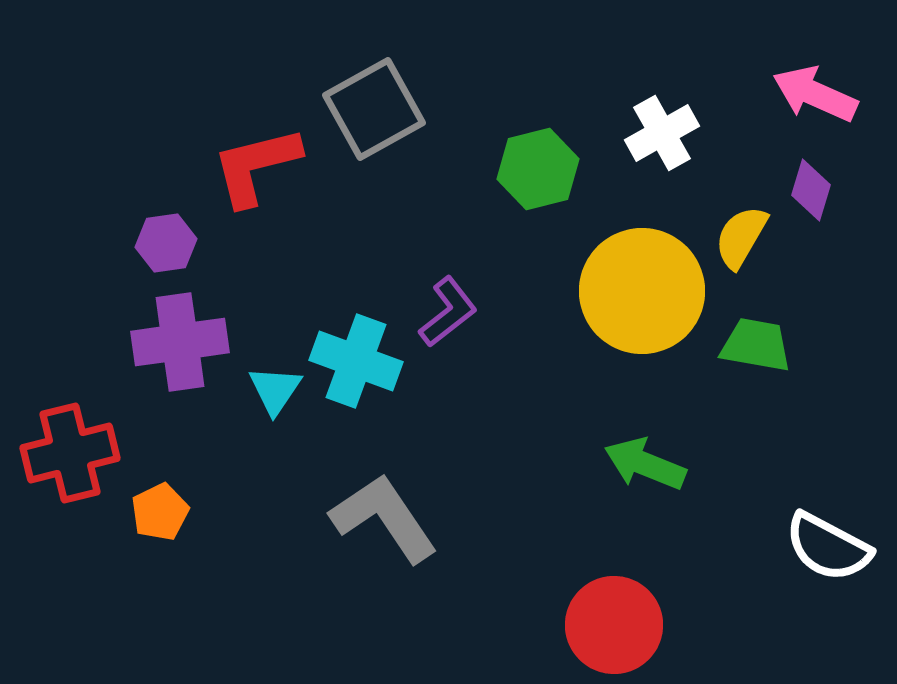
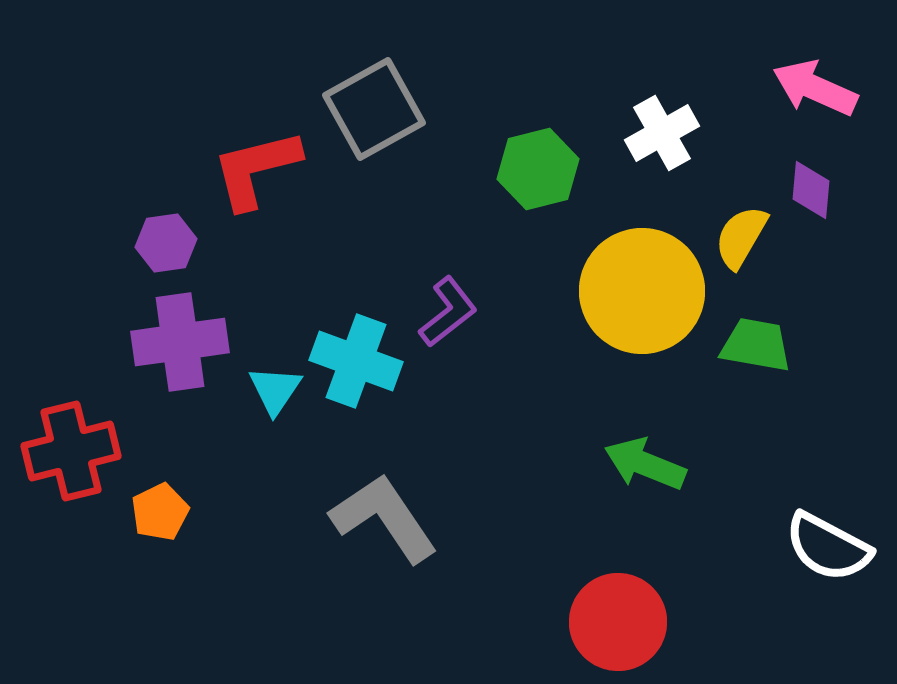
pink arrow: moved 6 px up
red L-shape: moved 3 px down
purple diamond: rotated 12 degrees counterclockwise
red cross: moved 1 px right, 2 px up
red circle: moved 4 px right, 3 px up
